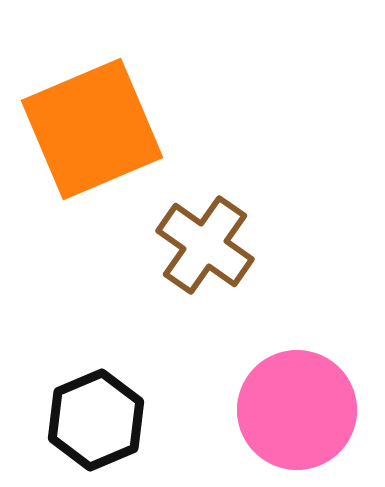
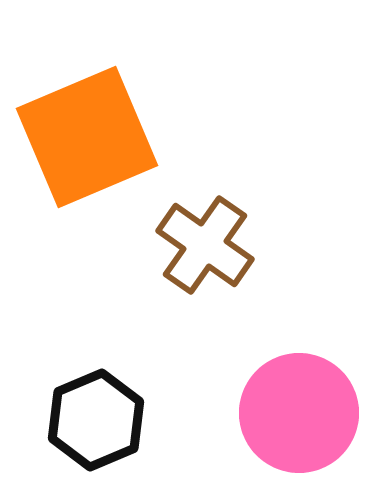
orange square: moved 5 px left, 8 px down
pink circle: moved 2 px right, 3 px down
